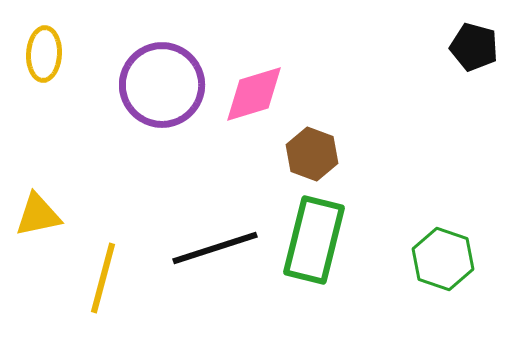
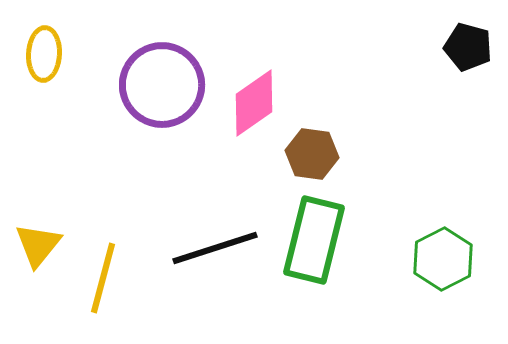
black pentagon: moved 6 px left
pink diamond: moved 9 px down; rotated 18 degrees counterclockwise
brown hexagon: rotated 12 degrees counterclockwise
yellow triangle: moved 30 px down; rotated 39 degrees counterclockwise
green hexagon: rotated 14 degrees clockwise
